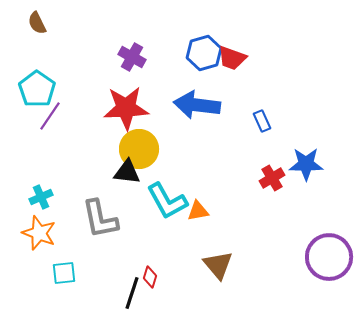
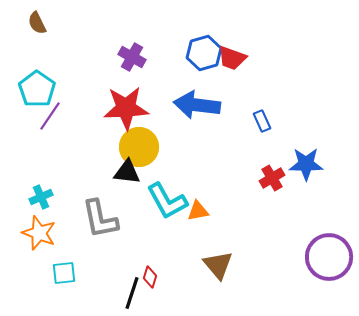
yellow circle: moved 2 px up
